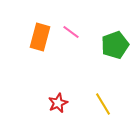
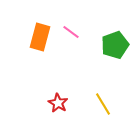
red star: rotated 18 degrees counterclockwise
